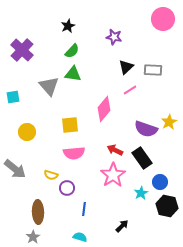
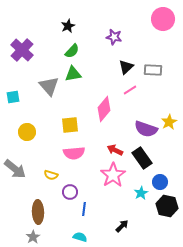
green triangle: rotated 18 degrees counterclockwise
purple circle: moved 3 px right, 4 px down
